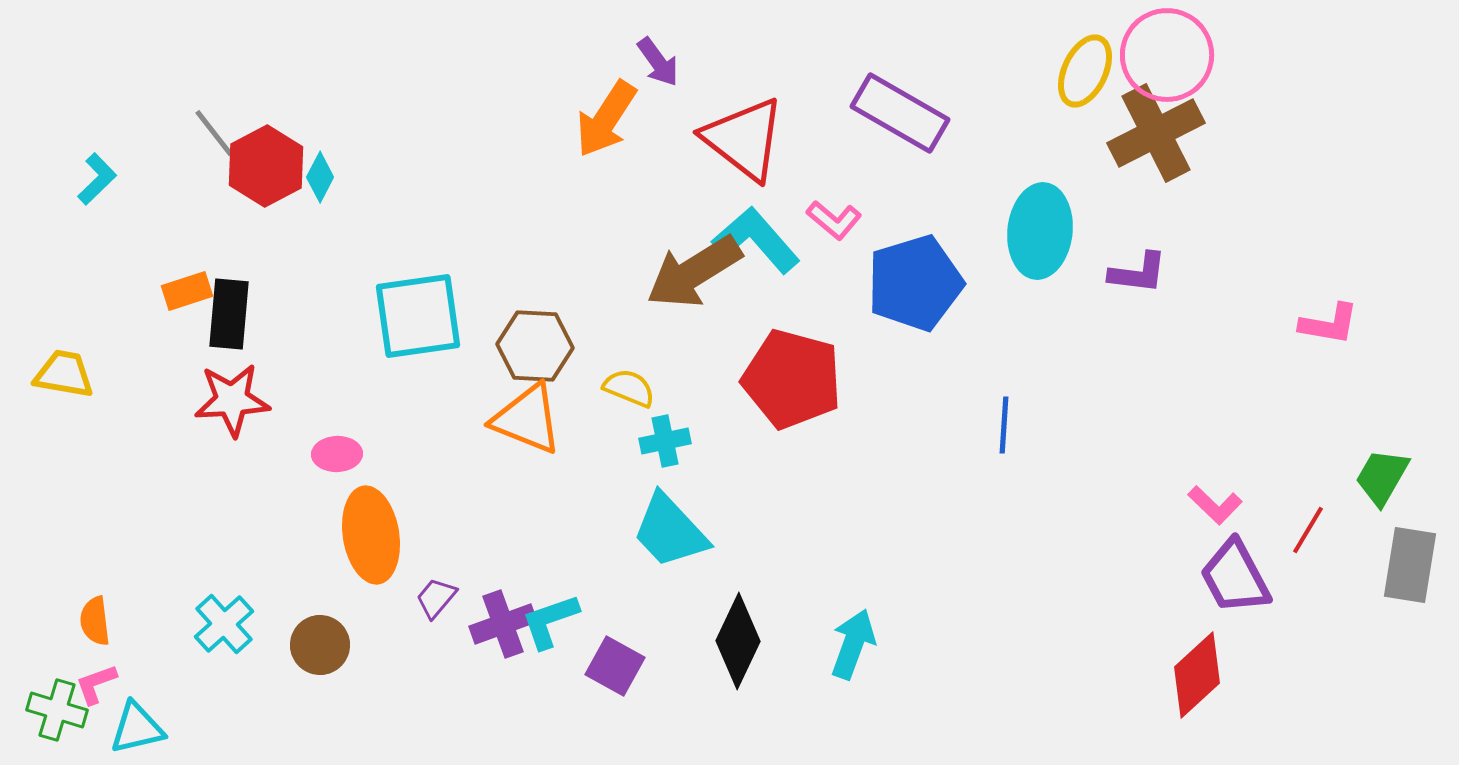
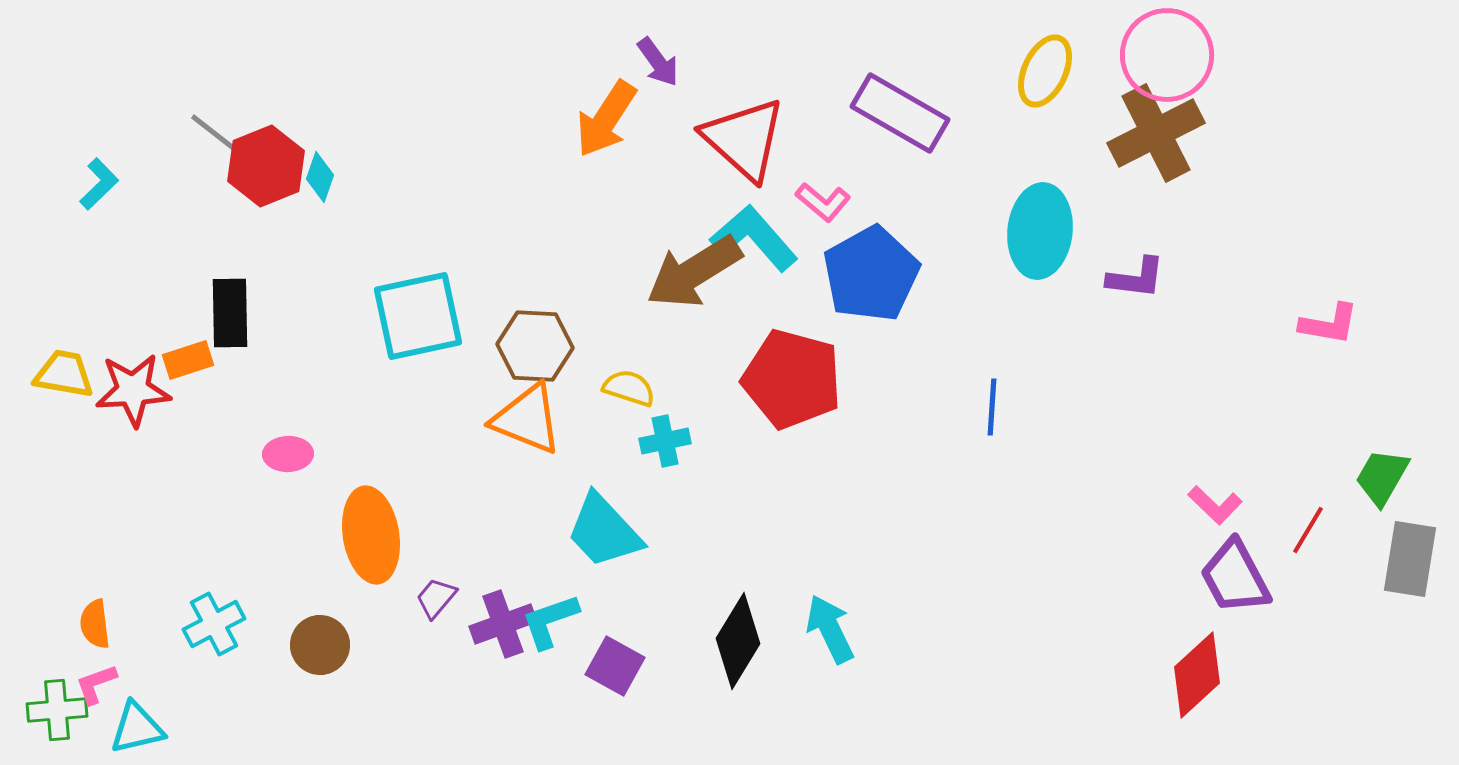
yellow ellipse at (1085, 71): moved 40 px left
gray line at (214, 133): rotated 14 degrees counterclockwise
red triangle at (744, 139): rotated 4 degrees clockwise
red hexagon at (266, 166): rotated 6 degrees clockwise
cyan diamond at (320, 177): rotated 9 degrees counterclockwise
cyan L-shape at (97, 179): moved 2 px right, 5 px down
pink L-shape at (834, 220): moved 11 px left, 18 px up
cyan L-shape at (756, 240): moved 2 px left, 2 px up
purple L-shape at (1138, 273): moved 2 px left, 5 px down
blue pentagon at (915, 283): moved 44 px left, 9 px up; rotated 12 degrees counterclockwise
orange rectangle at (187, 291): moved 1 px right, 69 px down
black rectangle at (229, 314): moved 1 px right, 1 px up; rotated 6 degrees counterclockwise
cyan square at (418, 316): rotated 4 degrees counterclockwise
yellow semicircle at (629, 388): rotated 4 degrees counterclockwise
red star at (232, 400): moved 99 px left, 10 px up
blue line at (1004, 425): moved 12 px left, 18 px up
pink ellipse at (337, 454): moved 49 px left
cyan trapezoid at (670, 531): moved 66 px left
gray rectangle at (1410, 565): moved 6 px up
orange semicircle at (95, 621): moved 3 px down
cyan cross at (224, 624): moved 10 px left; rotated 14 degrees clockwise
black diamond at (738, 641): rotated 6 degrees clockwise
cyan arrow at (853, 644): moved 23 px left, 15 px up; rotated 46 degrees counterclockwise
green cross at (57, 710): rotated 22 degrees counterclockwise
